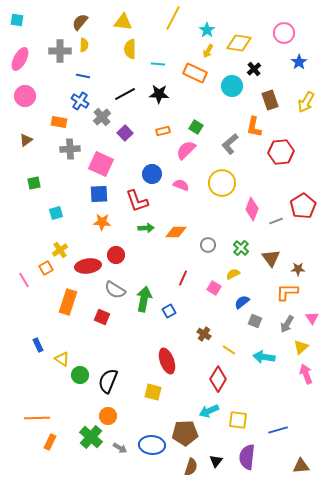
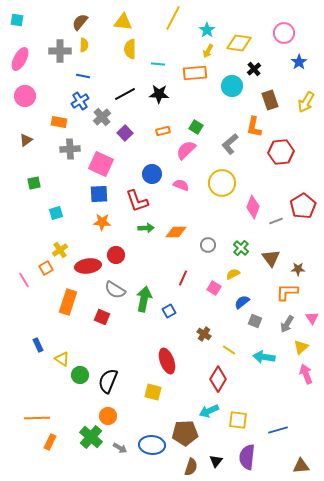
orange rectangle at (195, 73): rotated 30 degrees counterclockwise
blue cross at (80, 101): rotated 24 degrees clockwise
pink diamond at (252, 209): moved 1 px right, 2 px up
